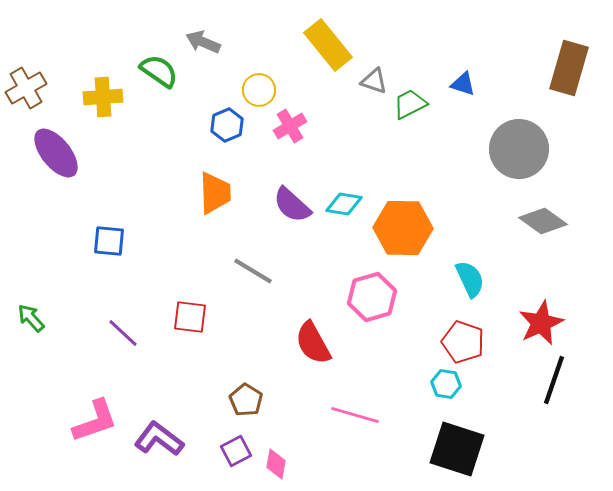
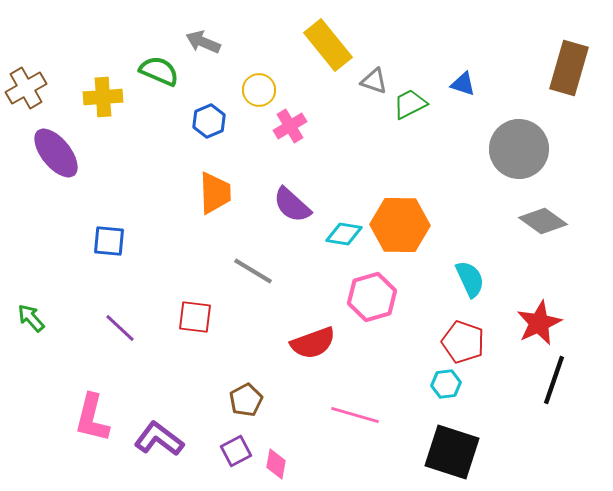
green semicircle: rotated 12 degrees counterclockwise
blue hexagon: moved 18 px left, 4 px up
cyan diamond: moved 30 px down
orange hexagon: moved 3 px left, 3 px up
red square: moved 5 px right
red star: moved 2 px left
purple line: moved 3 px left, 5 px up
red semicircle: rotated 81 degrees counterclockwise
cyan hexagon: rotated 16 degrees counterclockwise
brown pentagon: rotated 12 degrees clockwise
pink L-shape: moved 3 px left, 3 px up; rotated 123 degrees clockwise
black square: moved 5 px left, 3 px down
